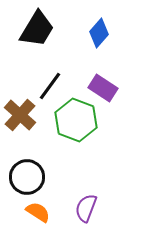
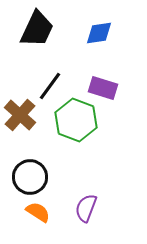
black trapezoid: rotated 6 degrees counterclockwise
blue diamond: rotated 40 degrees clockwise
purple rectangle: rotated 16 degrees counterclockwise
black circle: moved 3 px right
